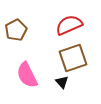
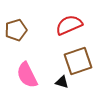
brown pentagon: rotated 10 degrees clockwise
brown square: moved 5 px right, 3 px down
black triangle: rotated 32 degrees counterclockwise
